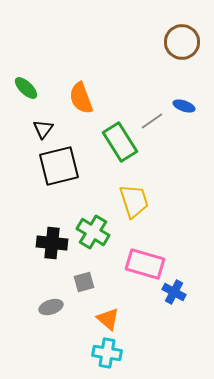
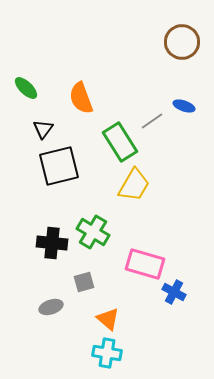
yellow trapezoid: moved 16 px up; rotated 48 degrees clockwise
